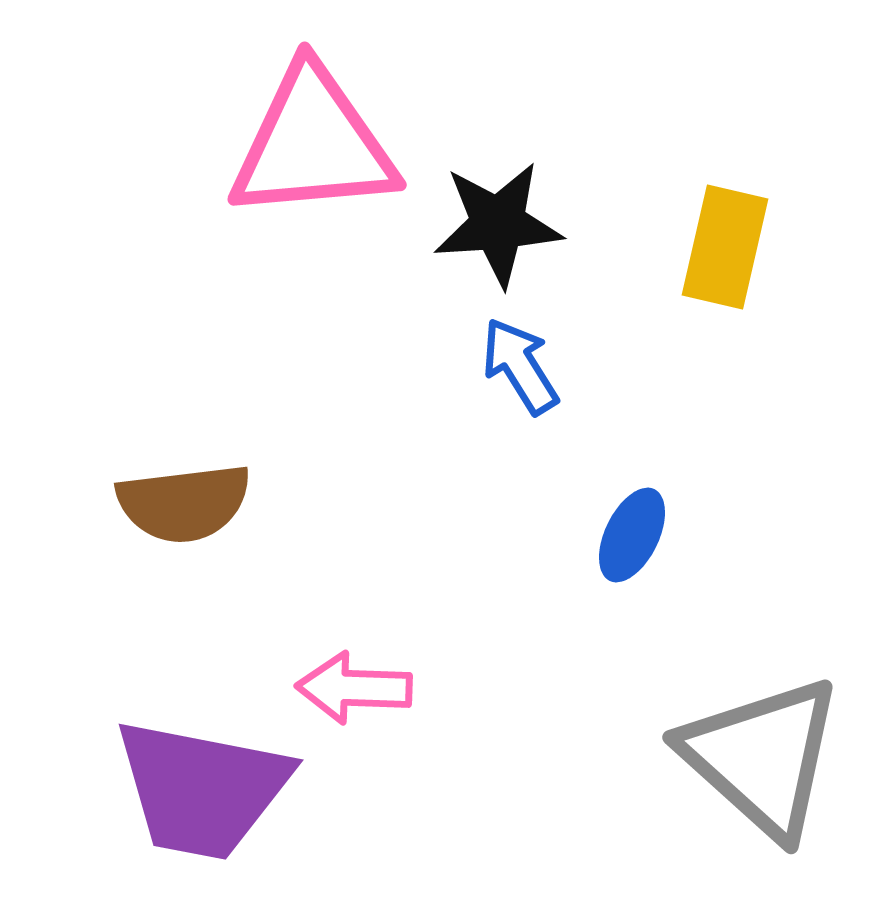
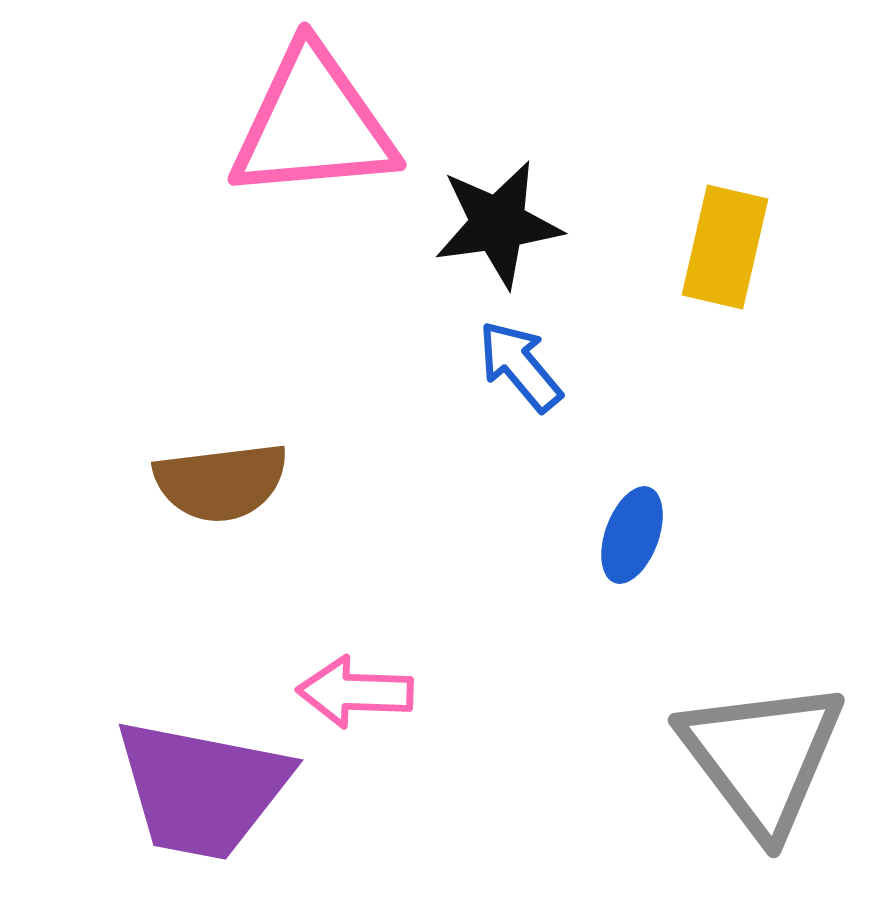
pink triangle: moved 20 px up
black star: rotated 4 degrees counterclockwise
blue arrow: rotated 8 degrees counterclockwise
brown semicircle: moved 37 px right, 21 px up
blue ellipse: rotated 6 degrees counterclockwise
pink arrow: moved 1 px right, 4 px down
gray triangle: rotated 11 degrees clockwise
